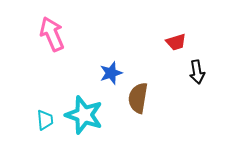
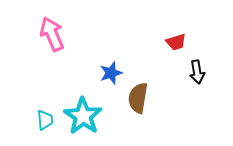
cyan star: moved 1 px left, 1 px down; rotated 15 degrees clockwise
